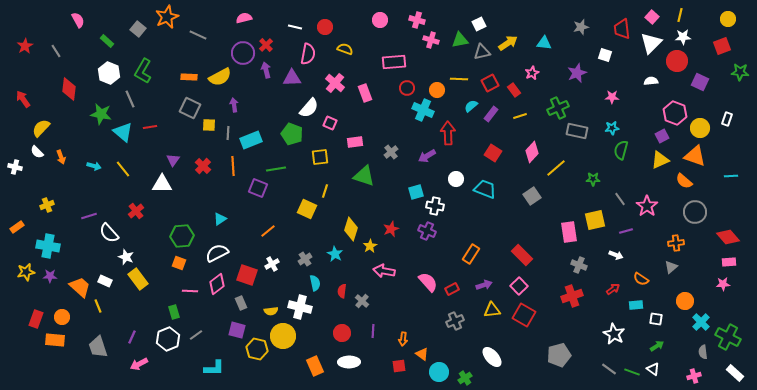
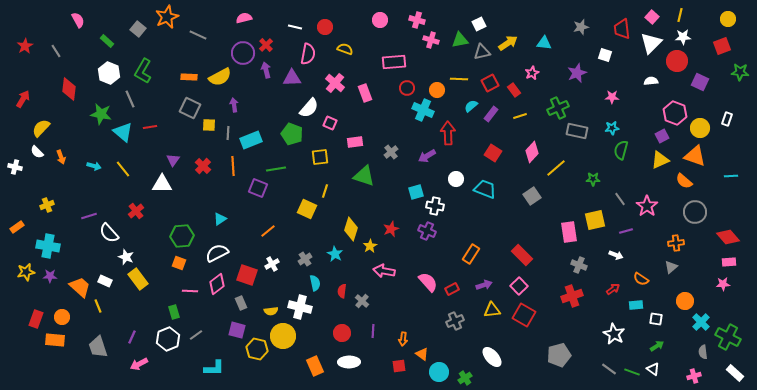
red arrow at (23, 99): rotated 66 degrees clockwise
